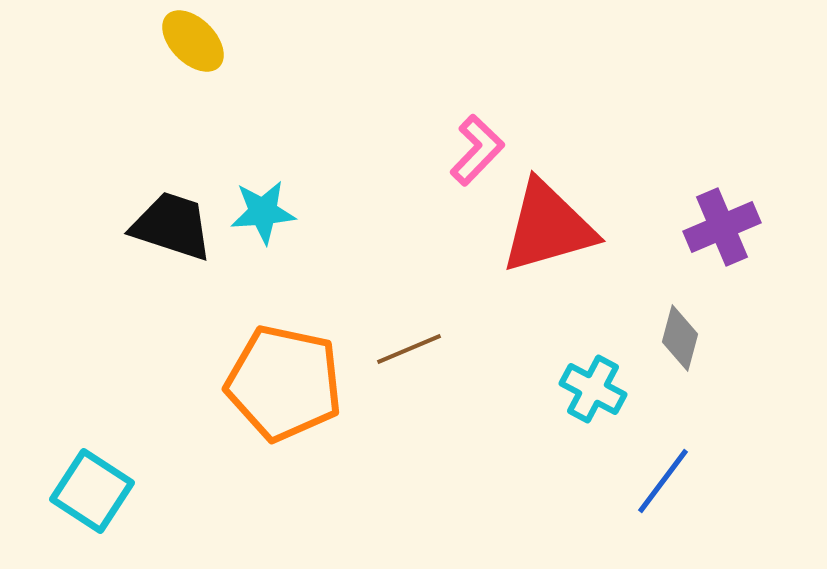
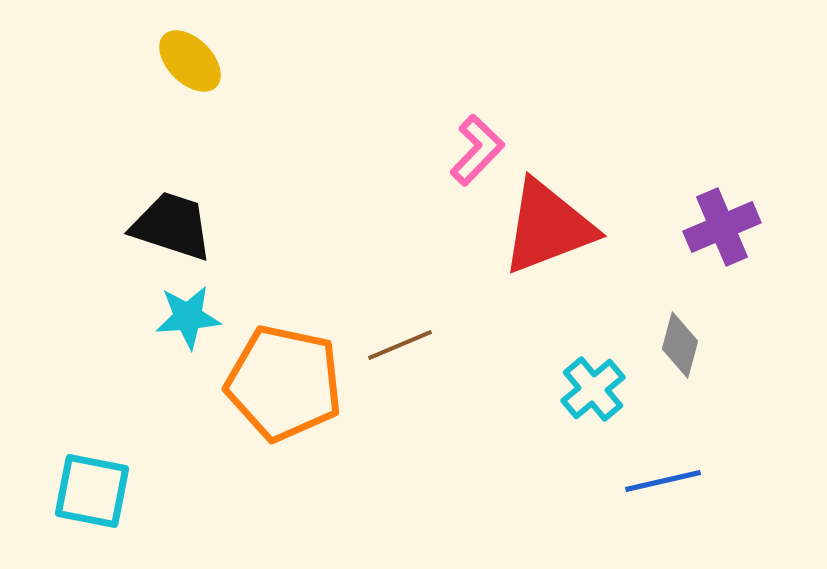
yellow ellipse: moved 3 px left, 20 px down
cyan star: moved 75 px left, 105 px down
red triangle: rotated 5 degrees counterclockwise
gray diamond: moved 7 px down
brown line: moved 9 px left, 4 px up
cyan cross: rotated 22 degrees clockwise
blue line: rotated 40 degrees clockwise
cyan square: rotated 22 degrees counterclockwise
